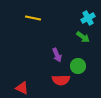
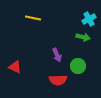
cyan cross: moved 1 px right, 1 px down
green arrow: rotated 24 degrees counterclockwise
red semicircle: moved 3 px left
red triangle: moved 7 px left, 21 px up
